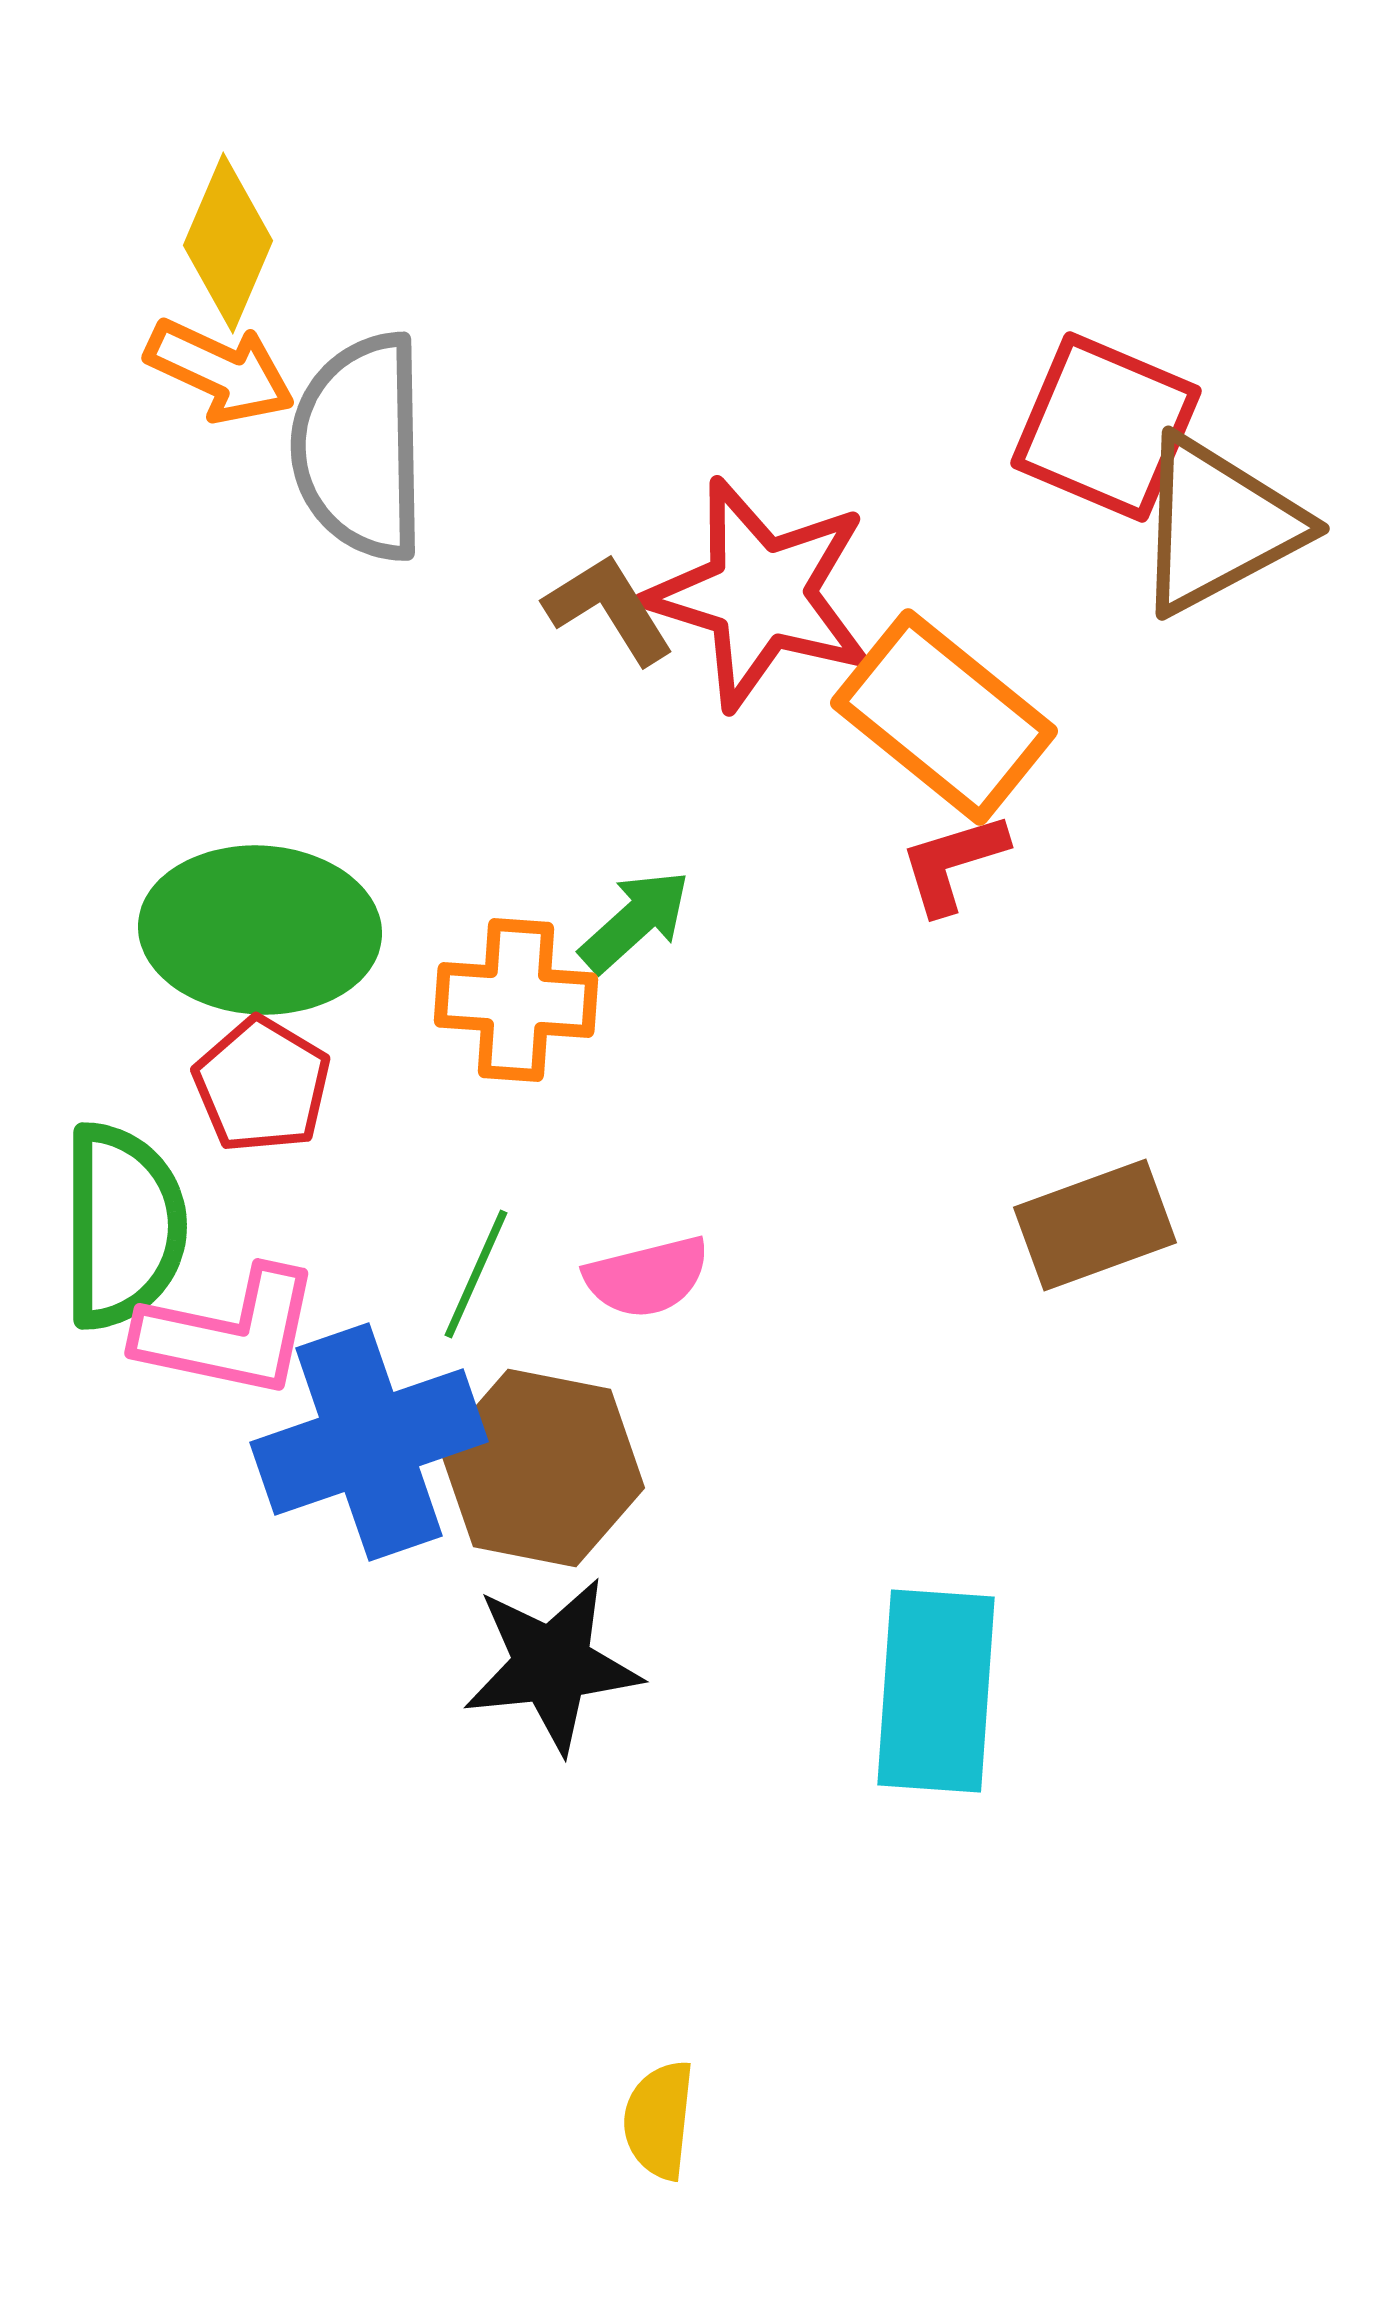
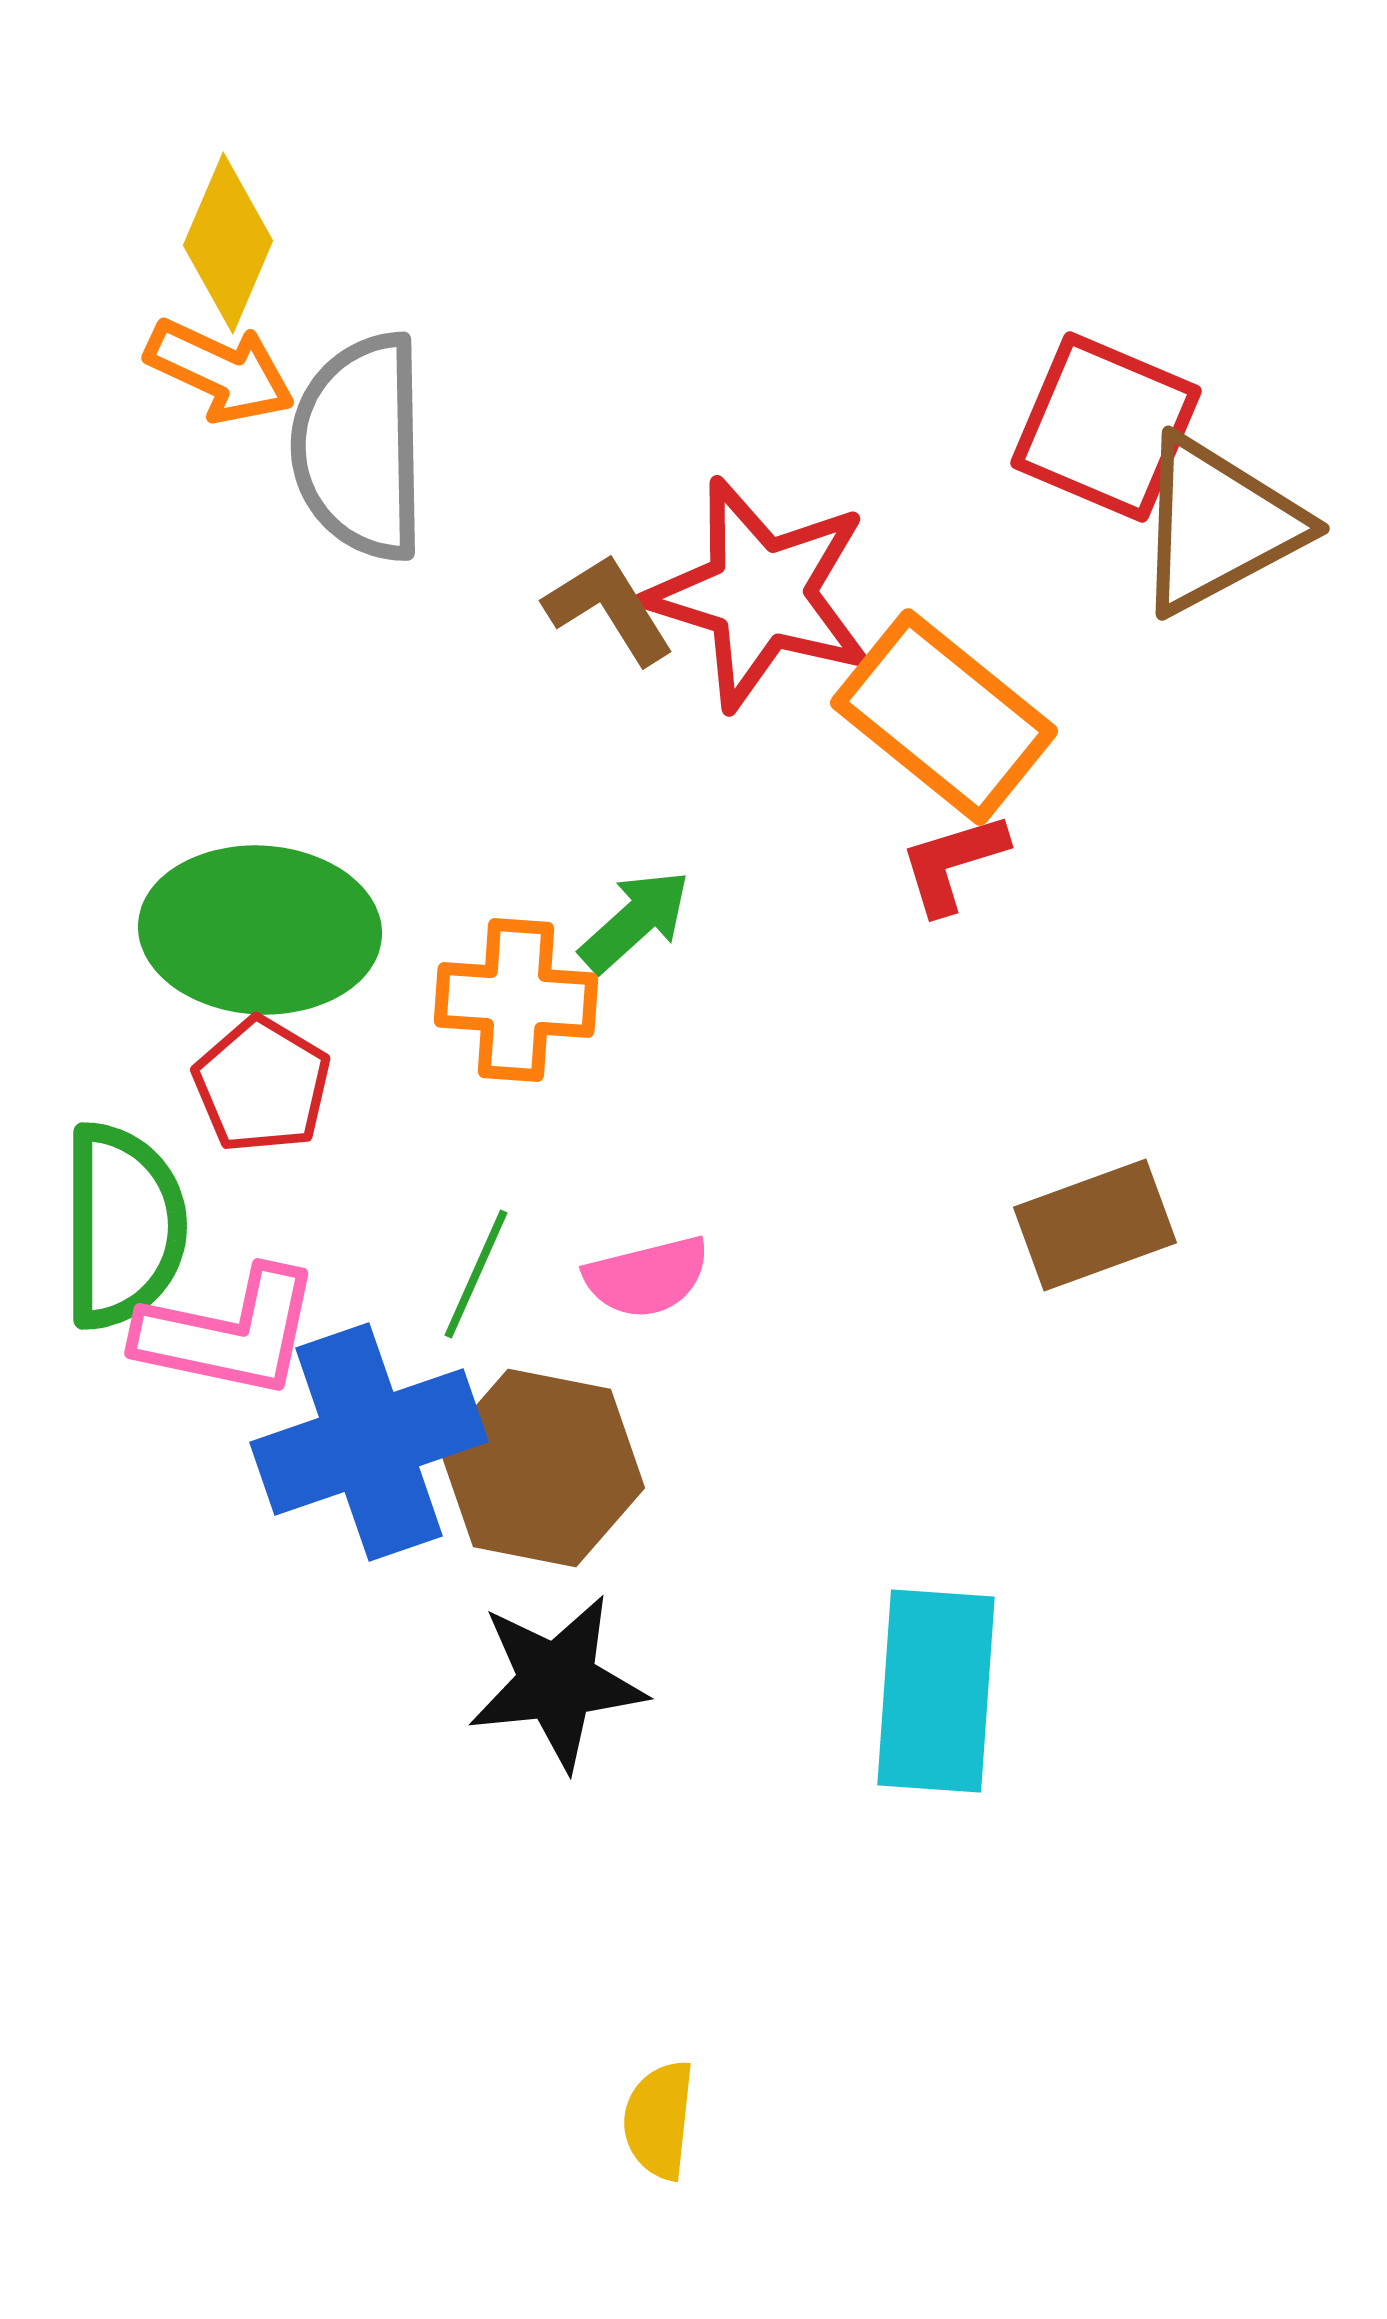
black star: moved 5 px right, 17 px down
